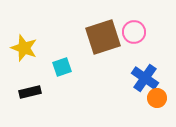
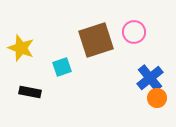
brown square: moved 7 px left, 3 px down
yellow star: moved 3 px left
blue cross: moved 5 px right; rotated 16 degrees clockwise
black rectangle: rotated 25 degrees clockwise
